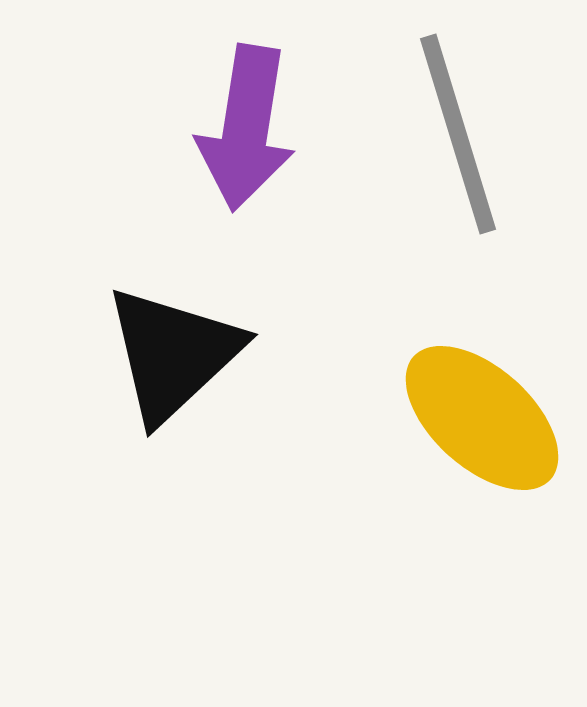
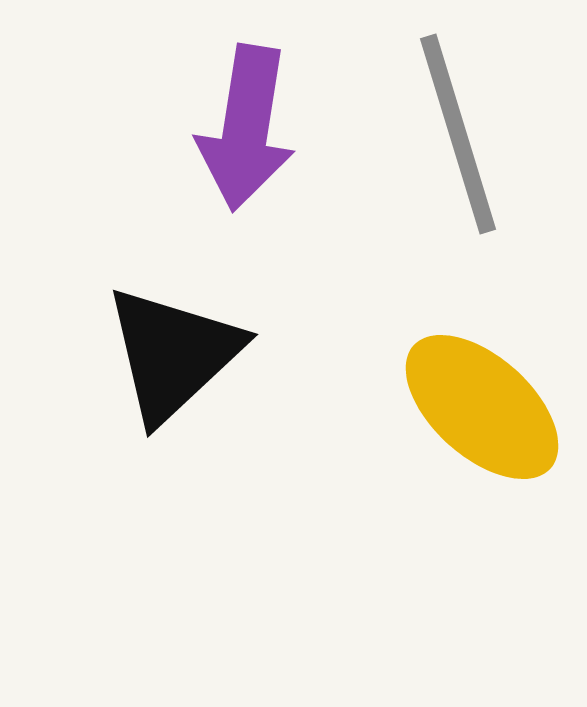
yellow ellipse: moved 11 px up
